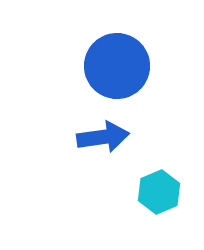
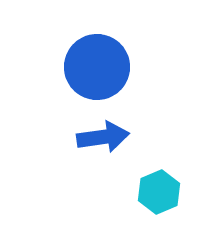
blue circle: moved 20 px left, 1 px down
